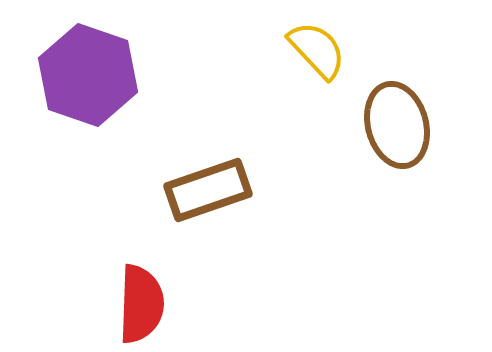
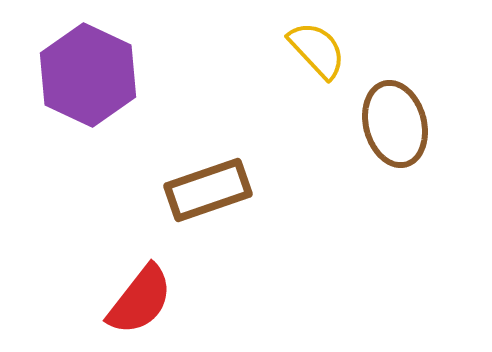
purple hexagon: rotated 6 degrees clockwise
brown ellipse: moved 2 px left, 1 px up
red semicircle: moved 1 px left, 4 px up; rotated 36 degrees clockwise
